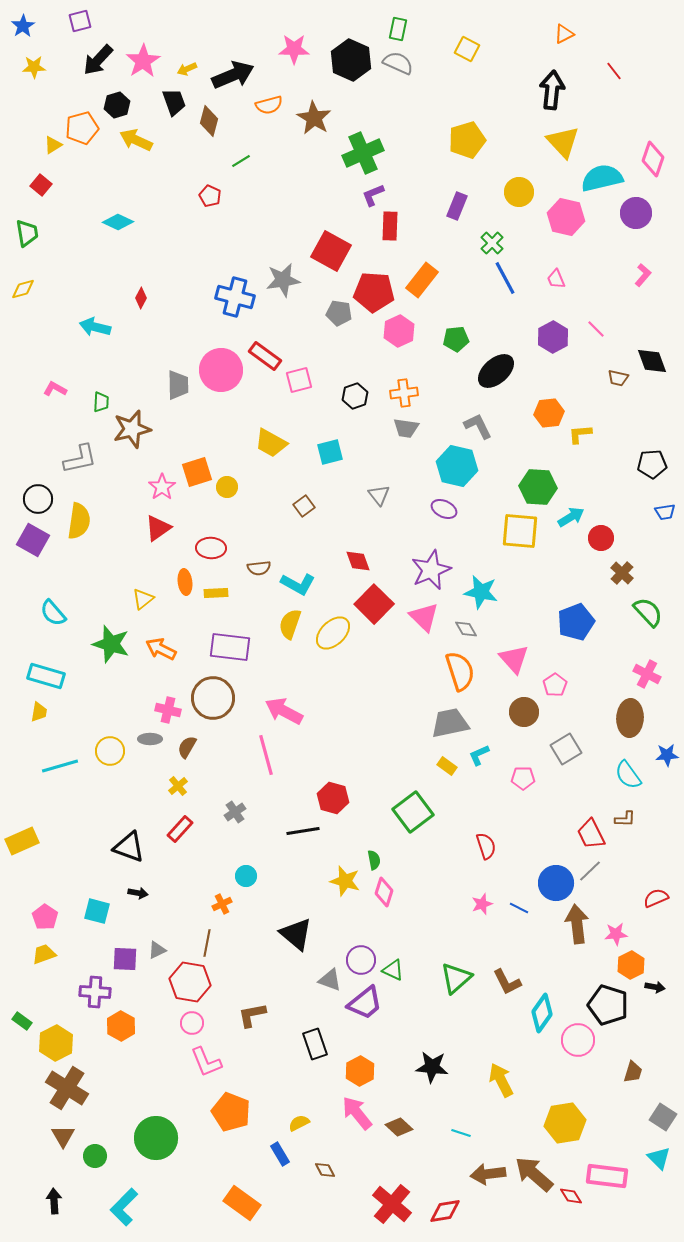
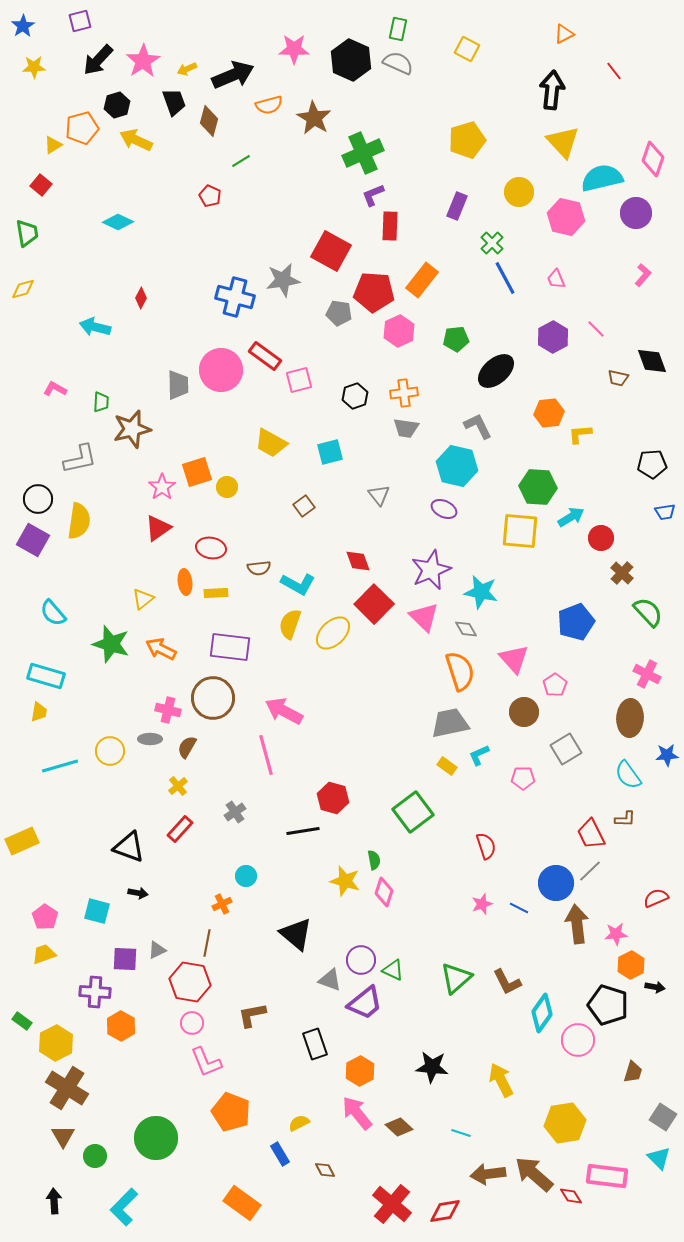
red ellipse at (211, 548): rotated 8 degrees clockwise
